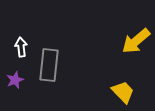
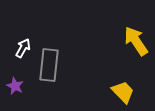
yellow arrow: rotated 96 degrees clockwise
white arrow: moved 2 px right, 1 px down; rotated 36 degrees clockwise
purple star: moved 6 px down; rotated 24 degrees counterclockwise
